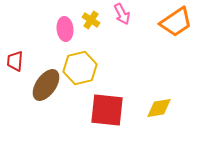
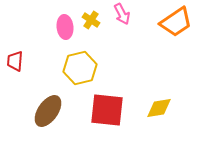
pink ellipse: moved 2 px up
brown ellipse: moved 2 px right, 26 px down
